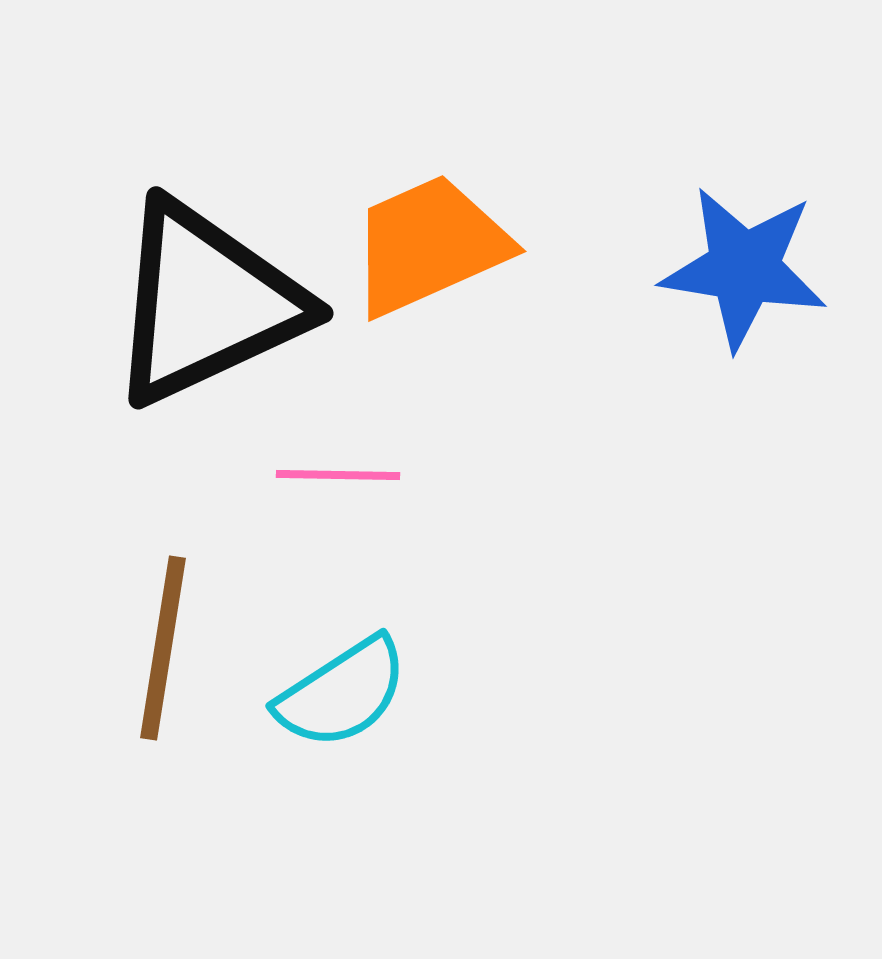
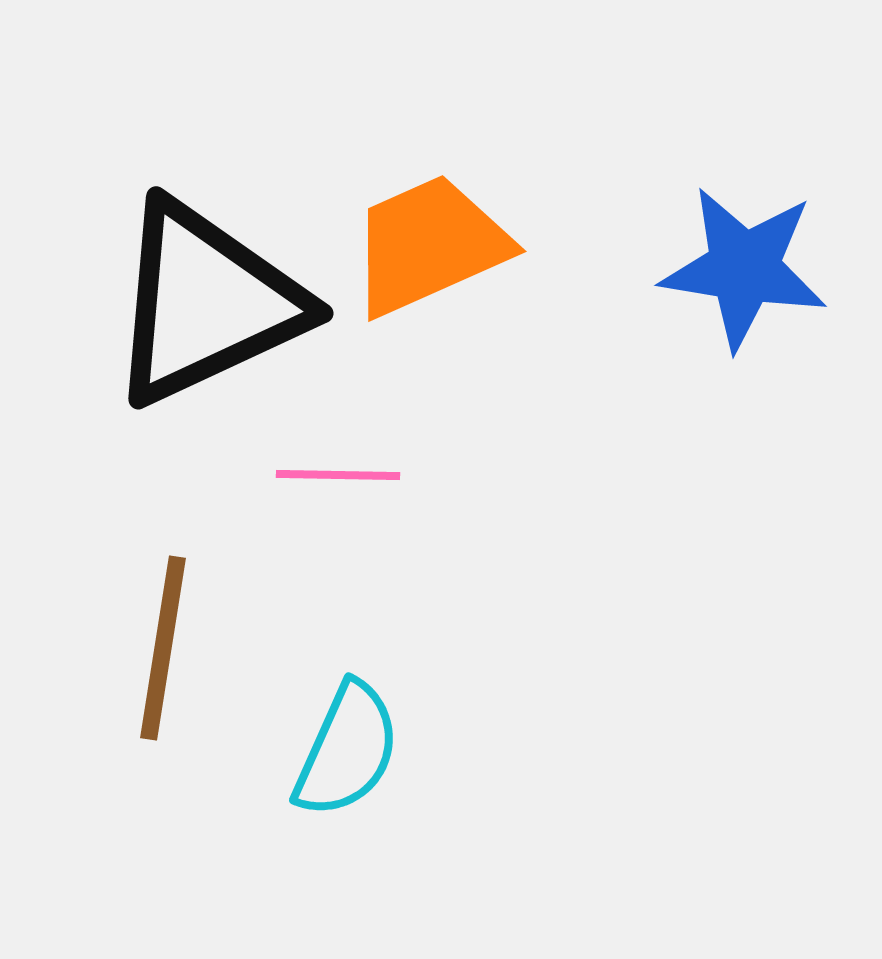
cyan semicircle: moved 5 px right, 57 px down; rotated 33 degrees counterclockwise
